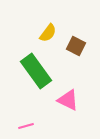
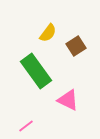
brown square: rotated 30 degrees clockwise
pink line: rotated 21 degrees counterclockwise
